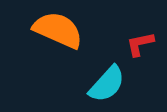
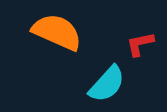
orange semicircle: moved 1 px left, 2 px down
